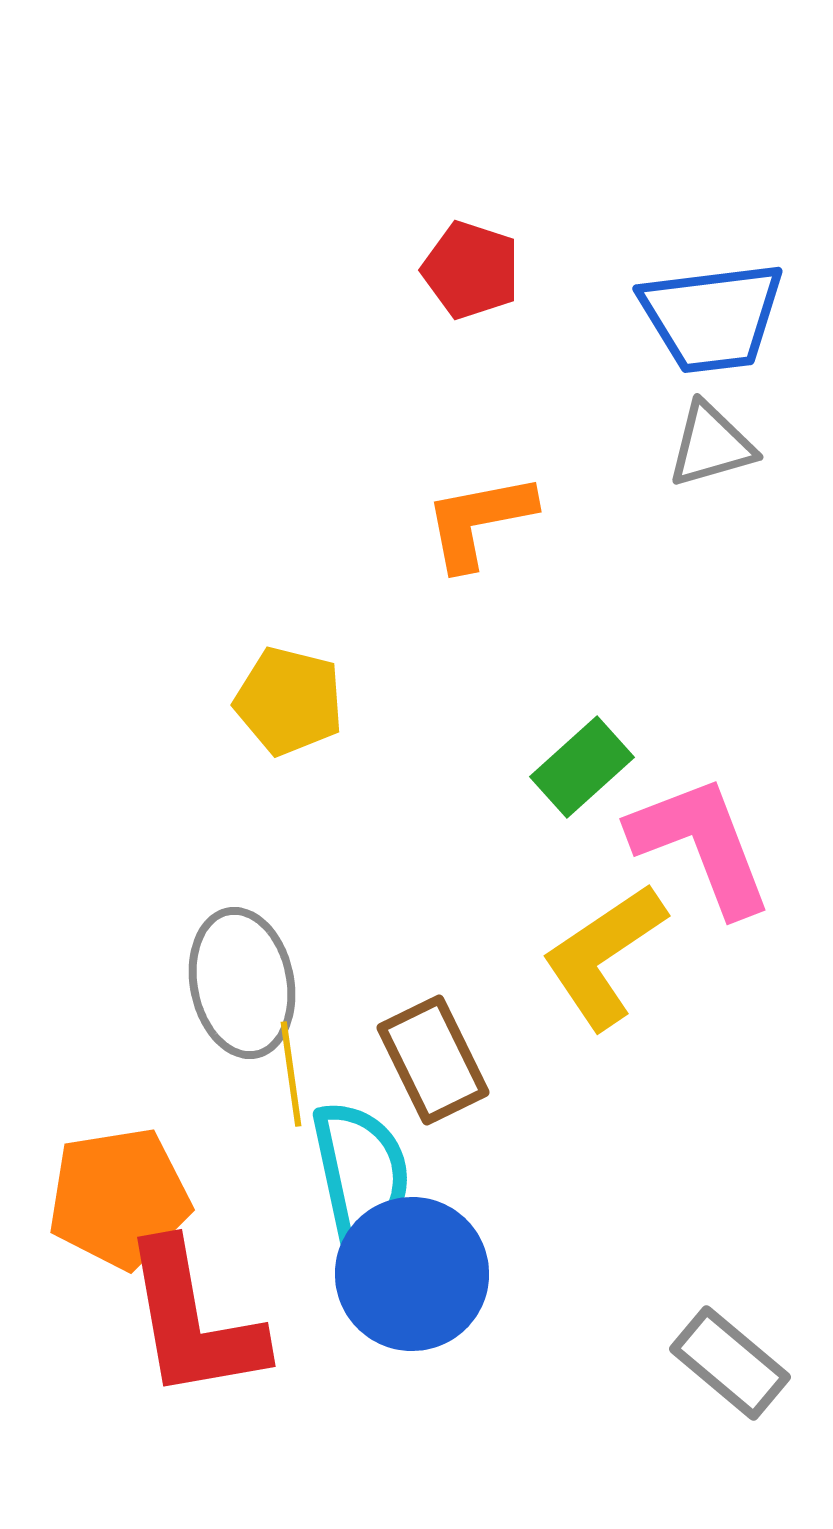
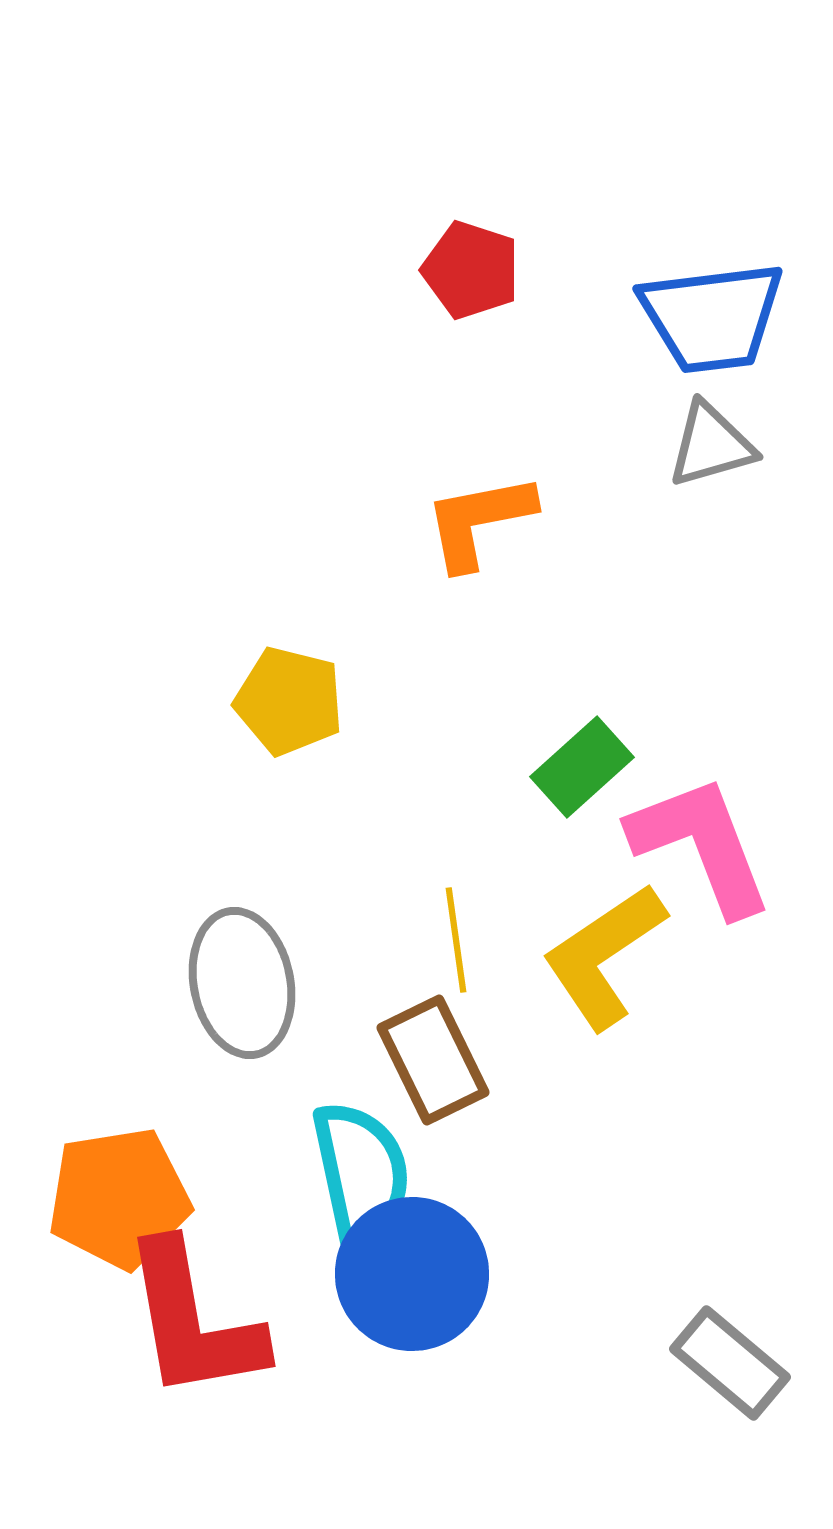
yellow line: moved 165 px right, 134 px up
